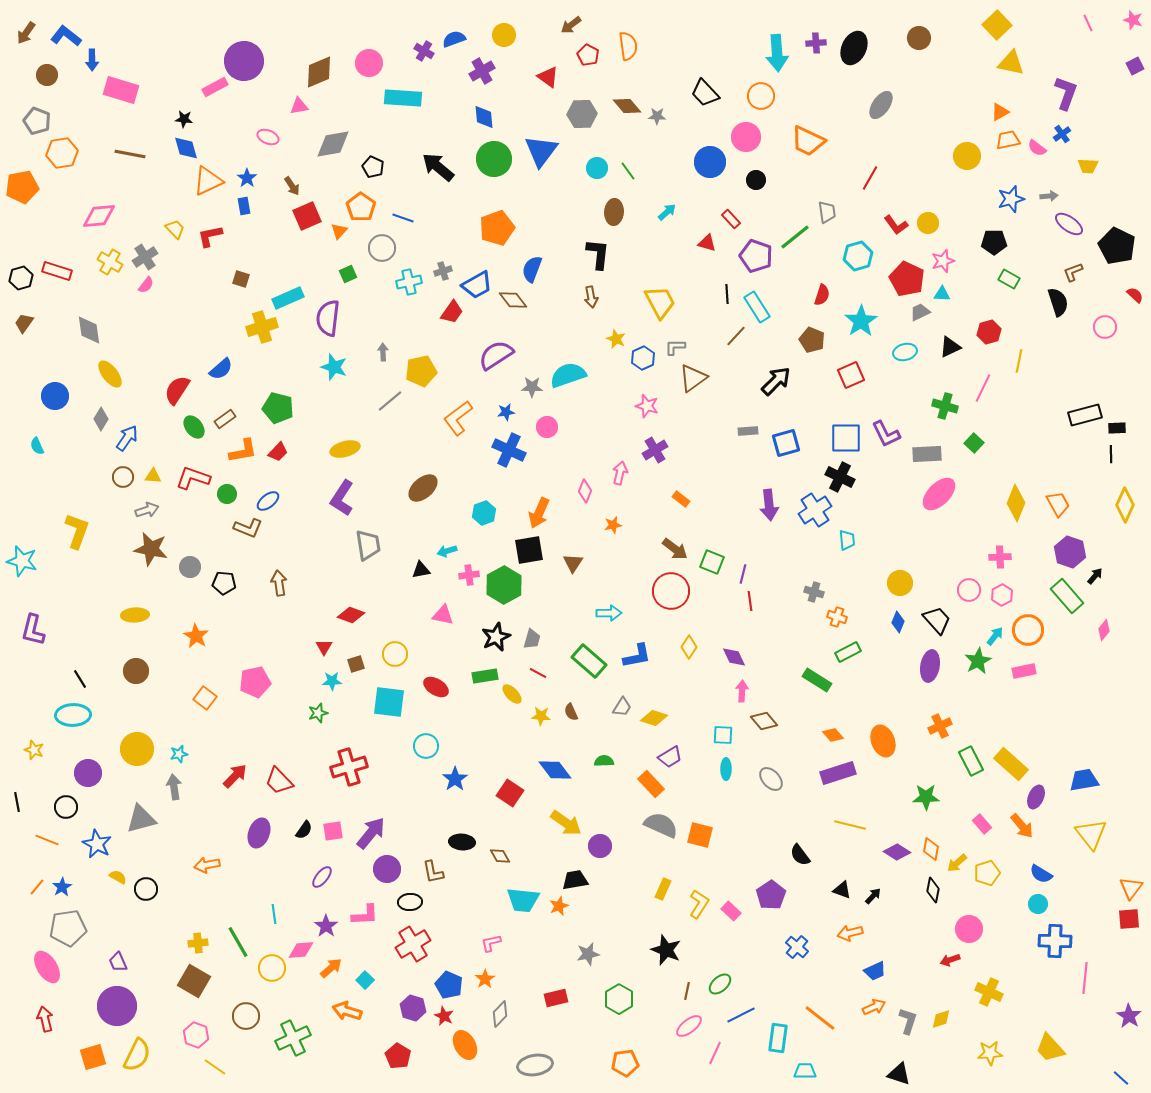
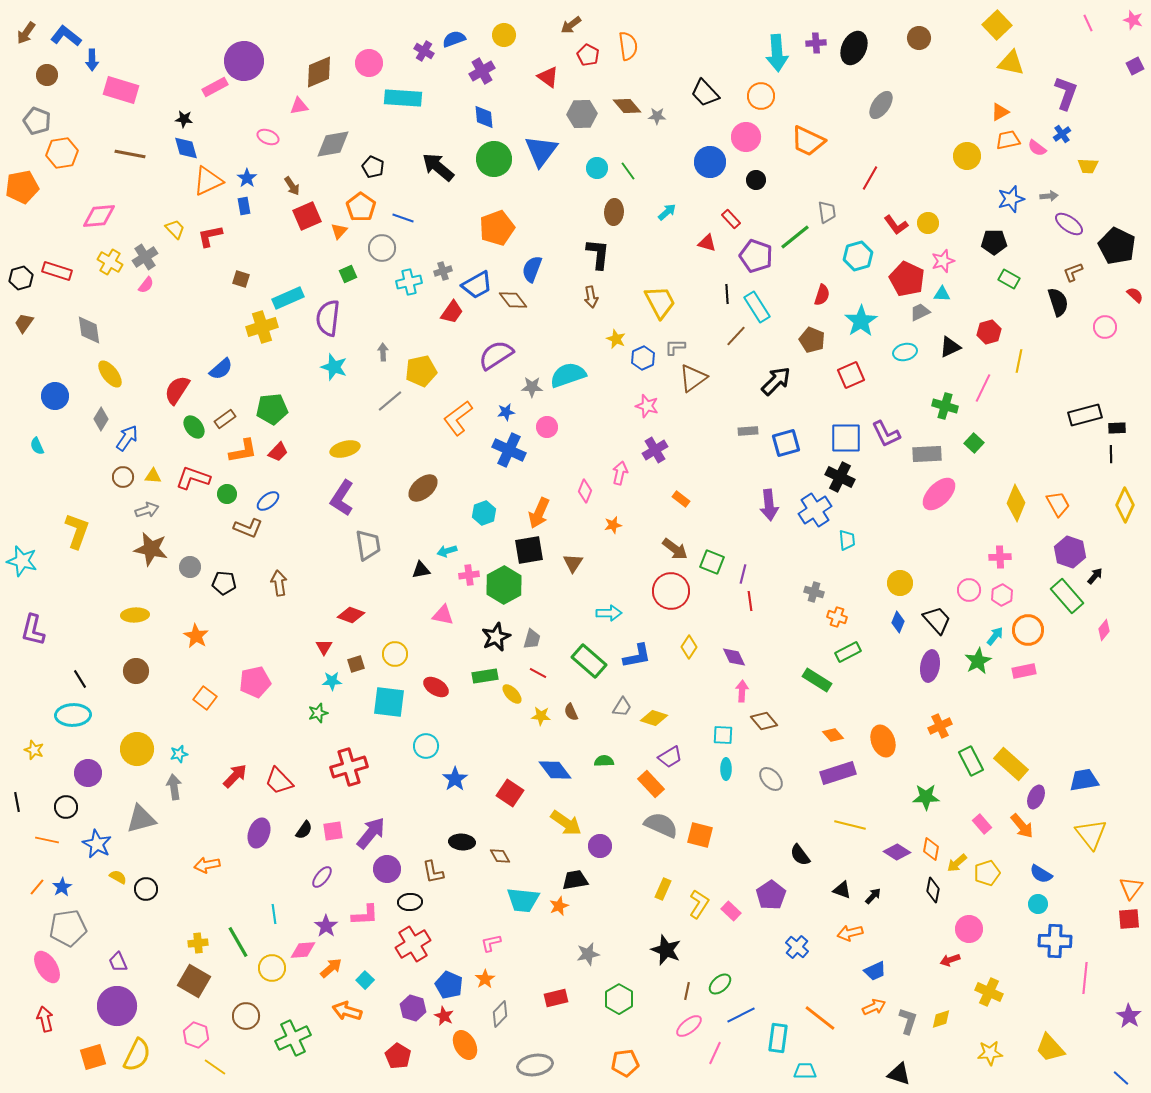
green pentagon at (278, 408): moved 6 px left, 1 px down; rotated 20 degrees counterclockwise
orange line at (47, 840): rotated 10 degrees counterclockwise
pink diamond at (301, 950): moved 2 px right
